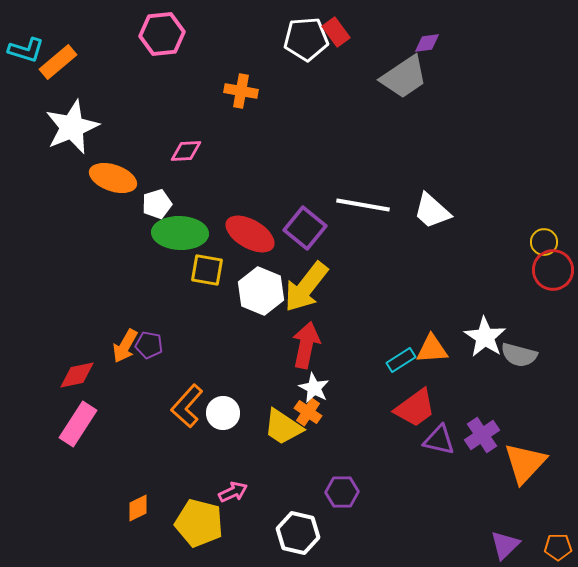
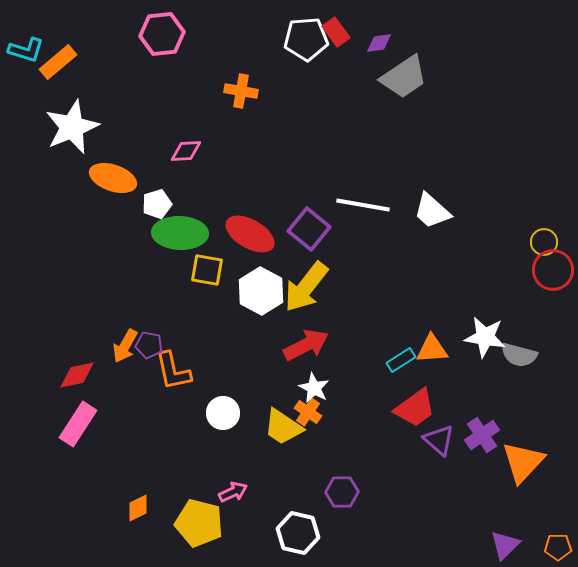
purple diamond at (427, 43): moved 48 px left
purple square at (305, 228): moved 4 px right, 1 px down
white hexagon at (261, 291): rotated 6 degrees clockwise
white star at (485, 337): rotated 24 degrees counterclockwise
red arrow at (306, 345): rotated 51 degrees clockwise
orange L-shape at (187, 406): moved 14 px left, 35 px up; rotated 54 degrees counterclockwise
purple triangle at (439, 440): rotated 28 degrees clockwise
orange triangle at (525, 463): moved 2 px left, 1 px up
